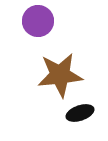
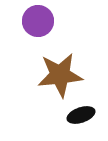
black ellipse: moved 1 px right, 2 px down
